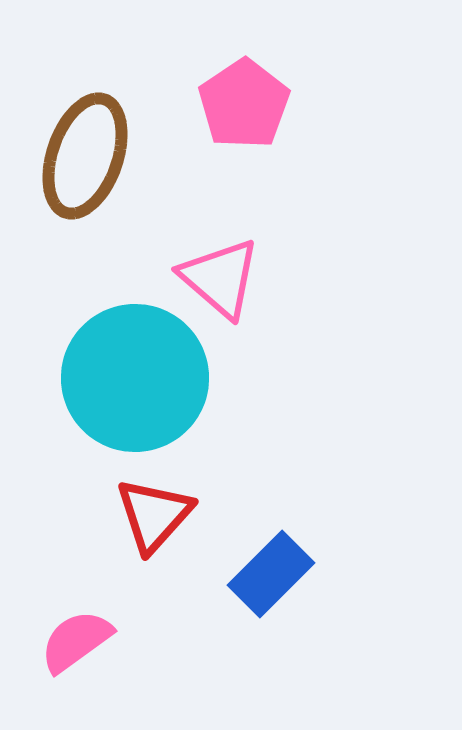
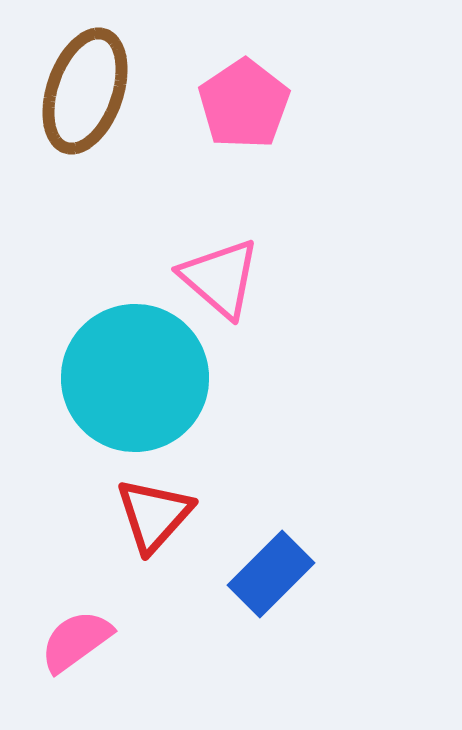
brown ellipse: moved 65 px up
